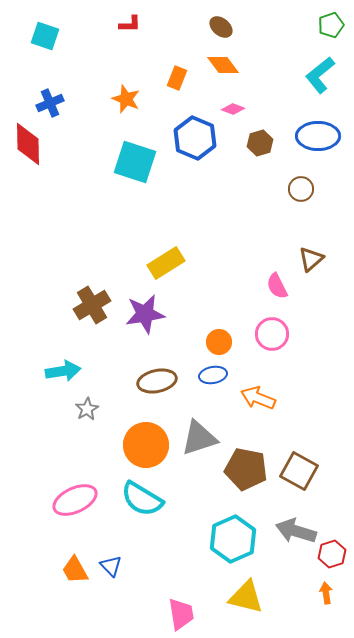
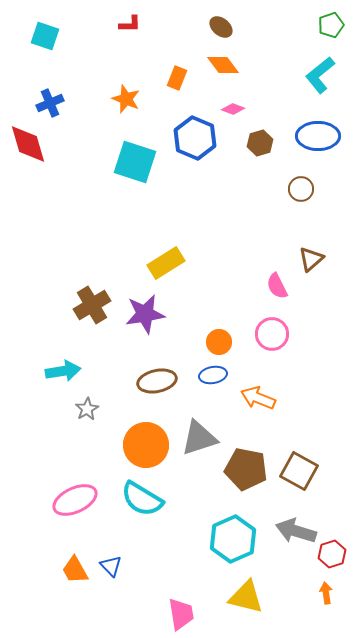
red diamond at (28, 144): rotated 15 degrees counterclockwise
